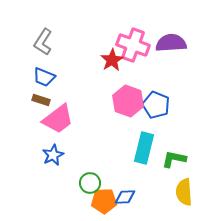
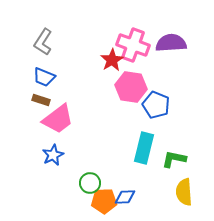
pink hexagon: moved 3 px right, 14 px up; rotated 12 degrees counterclockwise
